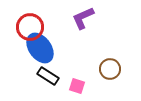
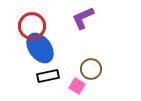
red circle: moved 2 px right, 1 px up
brown circle: moved 19 px left
black rectangle: rotated 45 degrees counterclockwise
pink square: rotated 14 degrees clockwise
